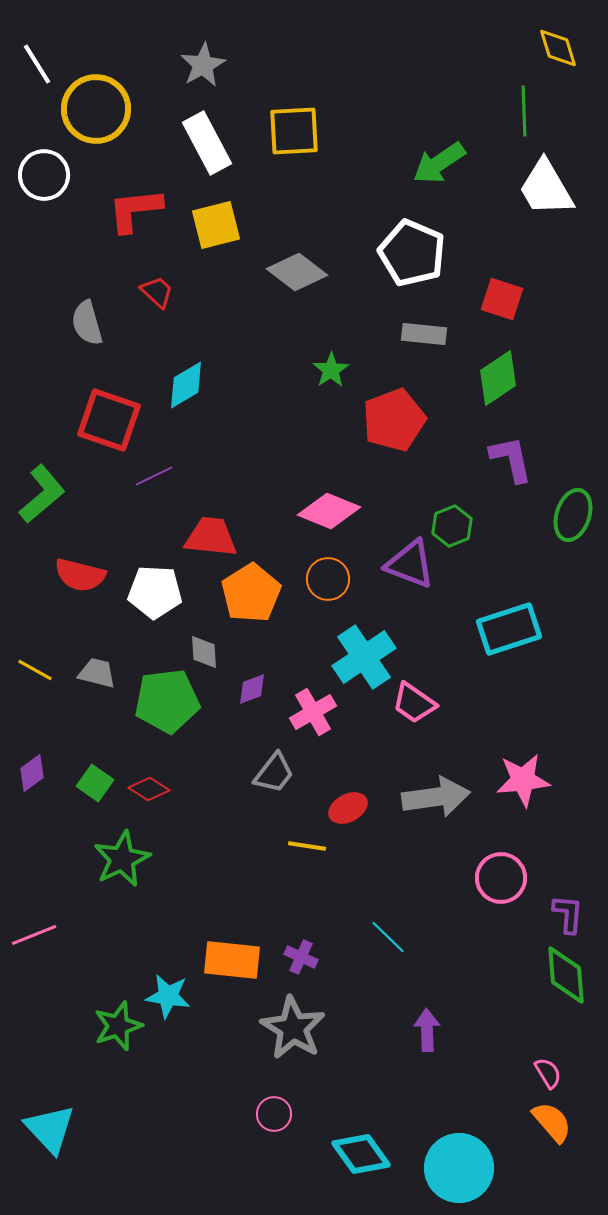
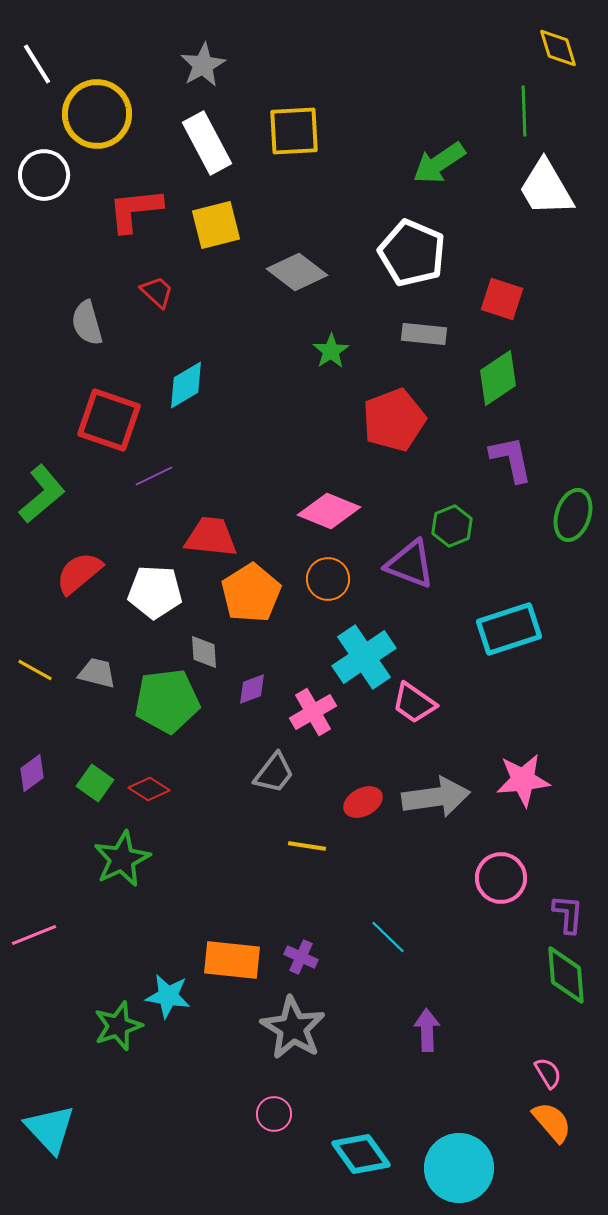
yellow circle at (96, 109): moved 1 px right, 5 px down
green star at (331, 370): moved 19 px up
red semicircle at (80, 575): moved 1 px left, 2 px up; rotated 126 degrees clockwise
red ellipse at (348, 808): moved 15 px right, 6 px up
